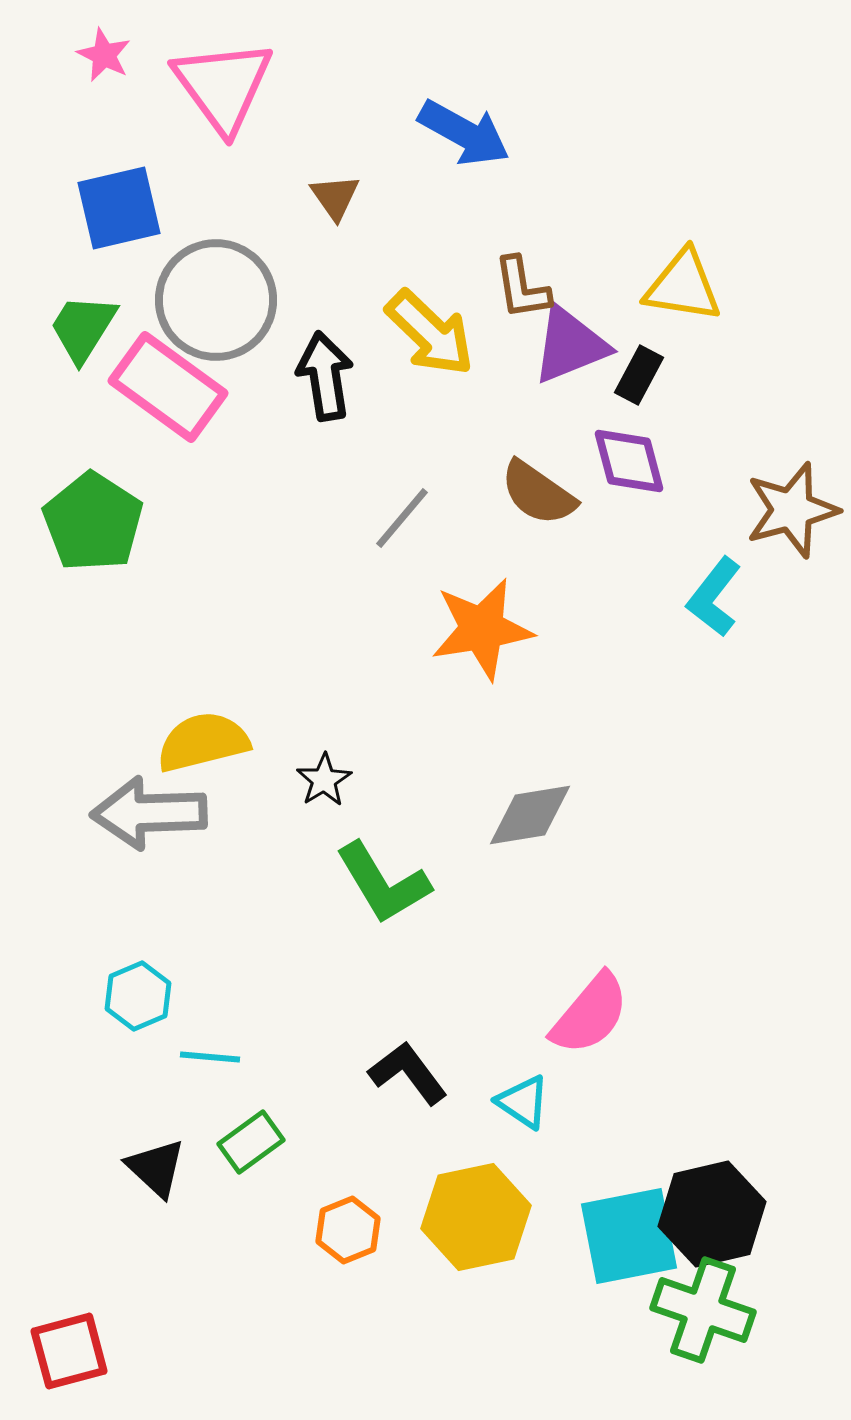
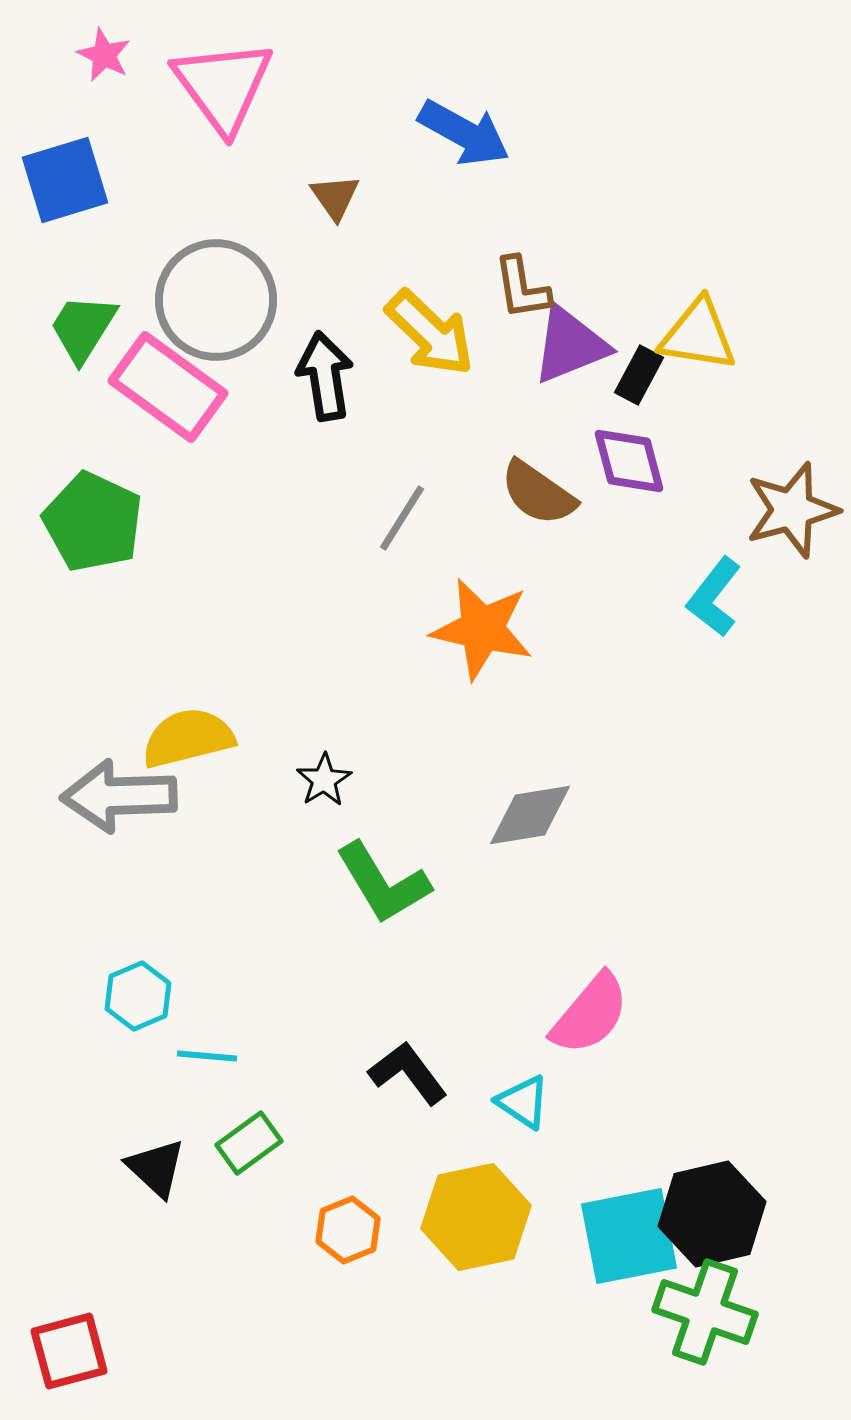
blue square: moved 54 px left, 28 px up; rotated 4 degrees counterclockwise
yellow triangle: moved 15 px right, 49 px down
gray line: rotated 8 degrees counterclockwise
green pentagon: rotated 8 degrees counterclockwise
orange star: rotated 22 degrees clockwise
yellow semicircle: moved 15 px left, 4 px up
gray arrow: moved 30 px left, 17 px up
cyan line: moved 3 px left, 1 px up
green rectangle: moved 2 px left, 1 px down
green cross: moved 2 px right, 2 px down
